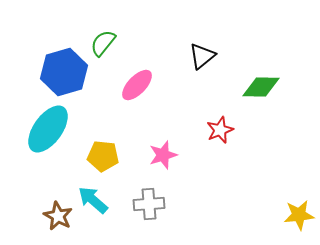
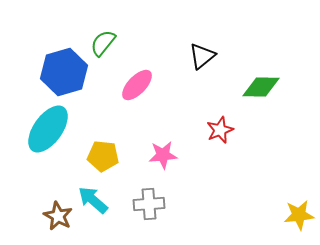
pink star: rotated 12 degrees clockwise
